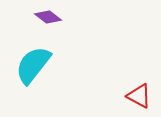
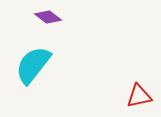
red triangle: rotated 40 degrees counterclockwise
